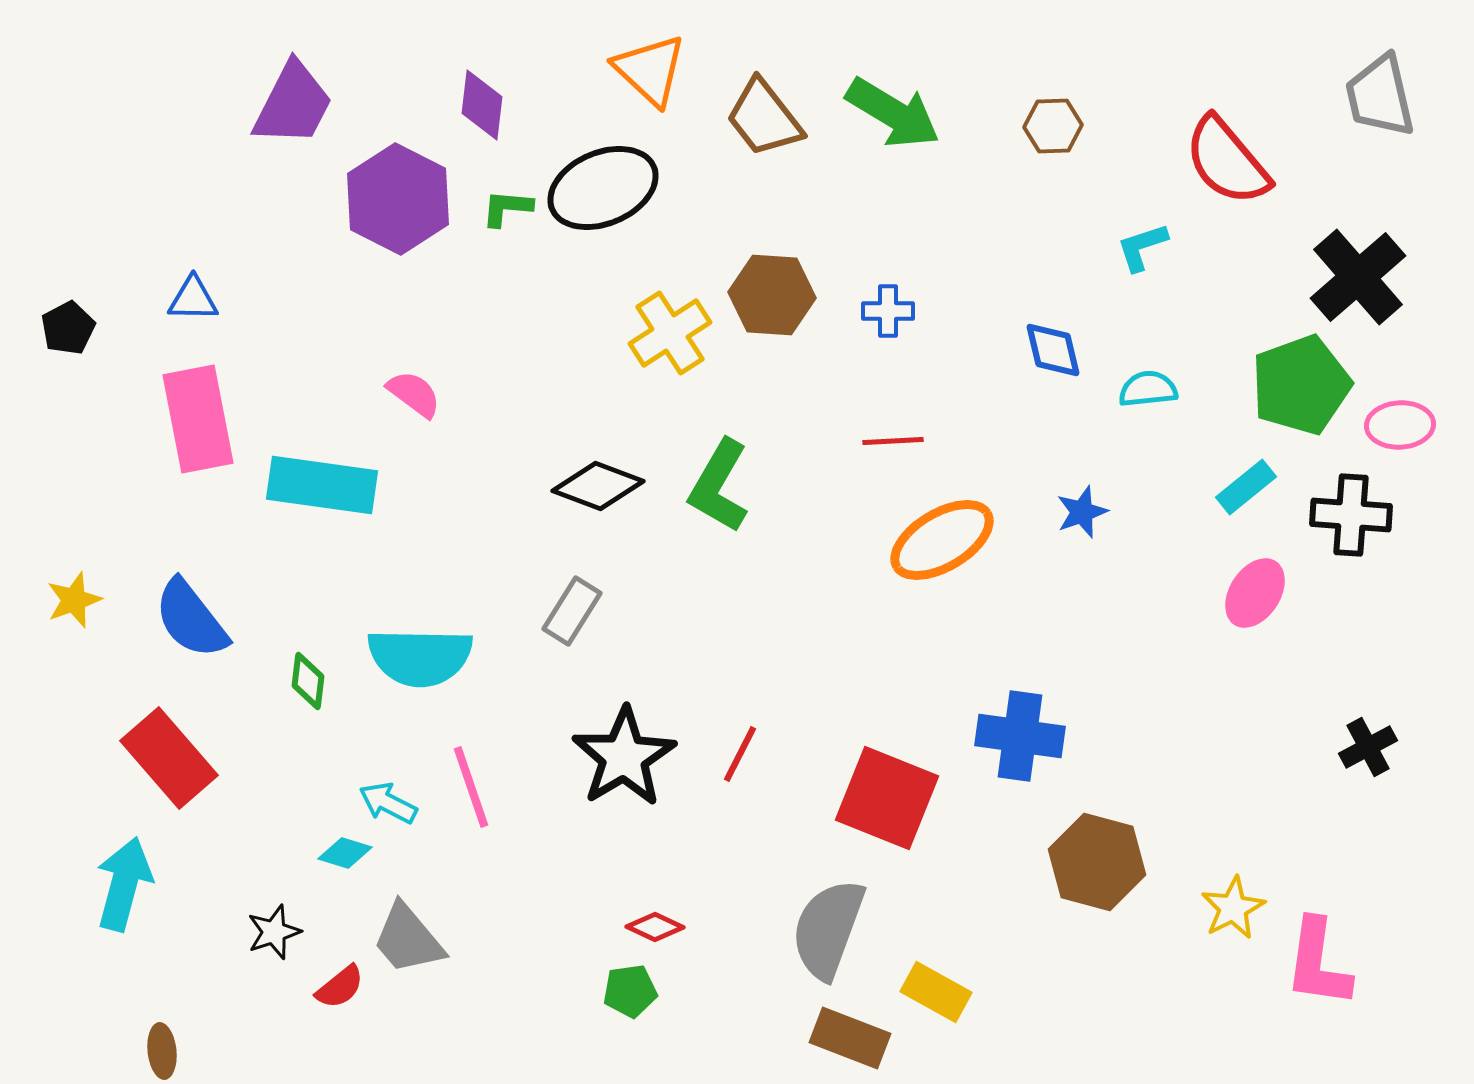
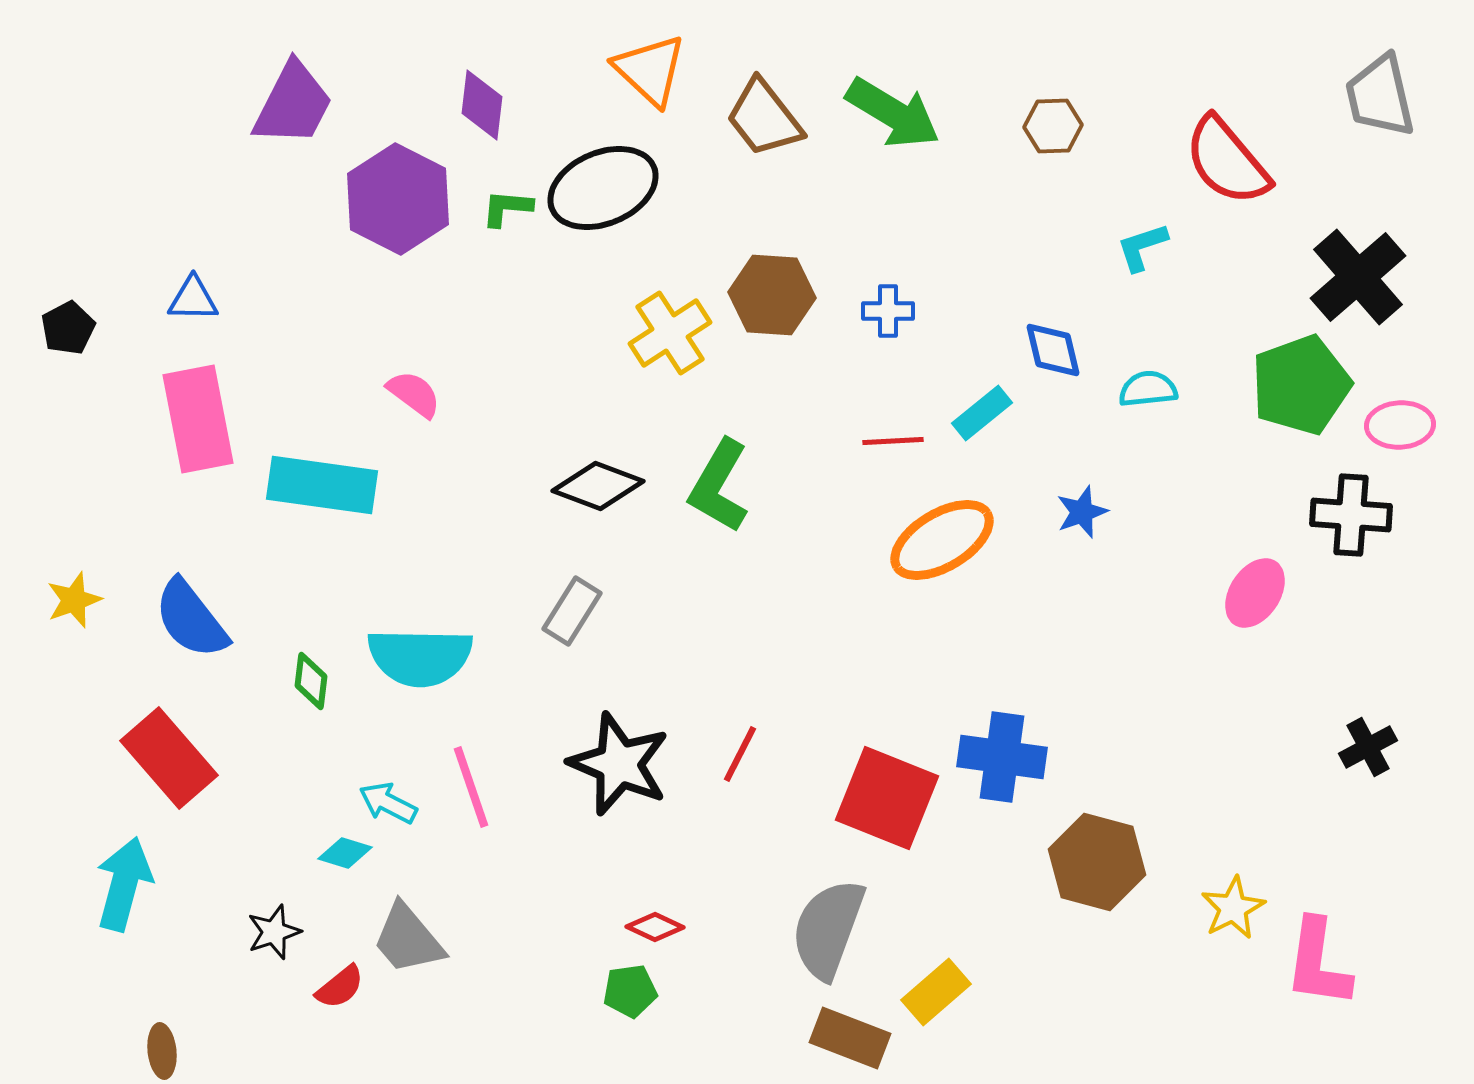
cyan rectangle at (1246, 487): moved 264 px left, 74 px up
green diamond at (308, 681): moved 3 px right
blue cross at (1020, 736): moved 18 px left, 21 px down
black star at (624, 757): moved 5 px left, 7 px down; rotated 18 degrees counterclockwise
yellow rectangle at (936, 992): rotated 70 degrees counterclockwise
